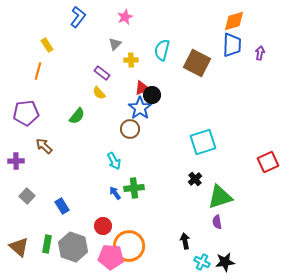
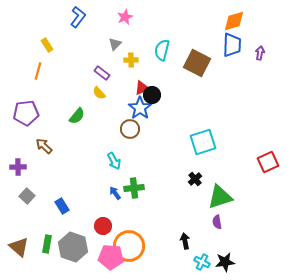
purple cross: moved 2 px right, 6 px down
